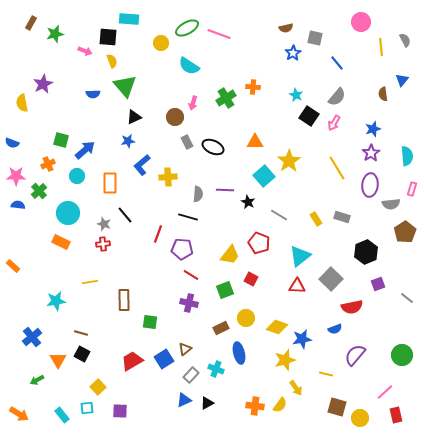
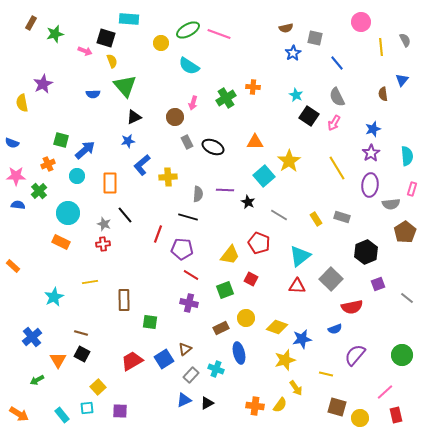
green ellipse at (187, 28): moved 1 px right, 2 px down
black square at (108, 37): moved 2 px left, 1 px down; rotated 12 degrees clockwise
gray semicircle at (337, 97): rotated 114 degrees clockwise
cyan star at (56, 301): moved 2 px left, 4 px up; rotated 18 degrees counterclockwise
